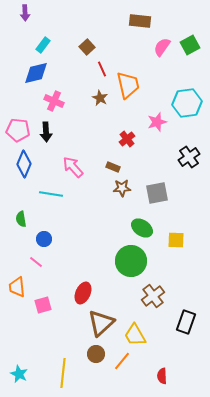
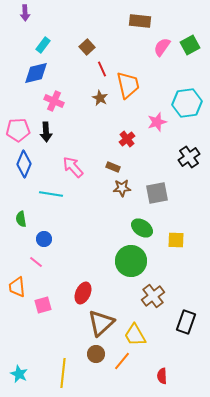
pink pentagon at (18, 130): rotated 10 degrees counterclockwise
